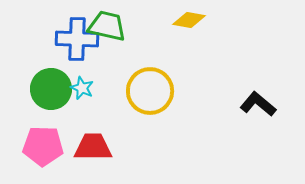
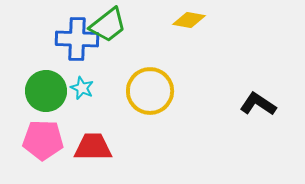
green trapezoid: moved 1 px right, 1 px up; rotated 129 degrees clockwise
green circle: moved 5 px left, 2 px down
black L-shape: rotated 6 degrees counterclockwise
pink pentagon: moved 6 px up
